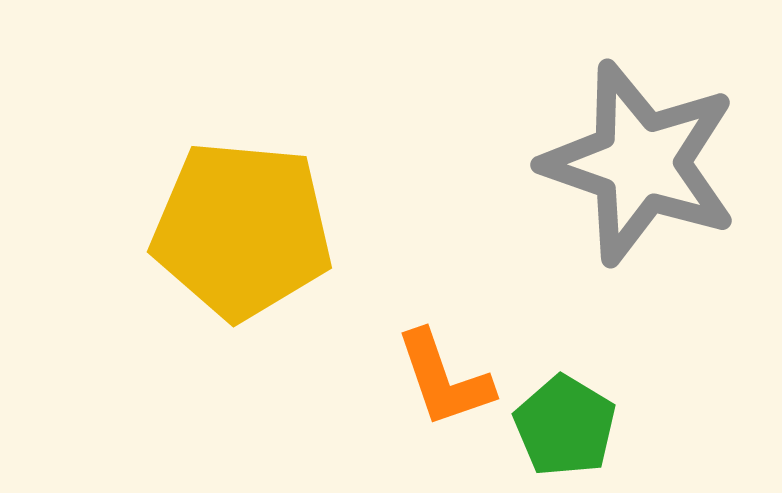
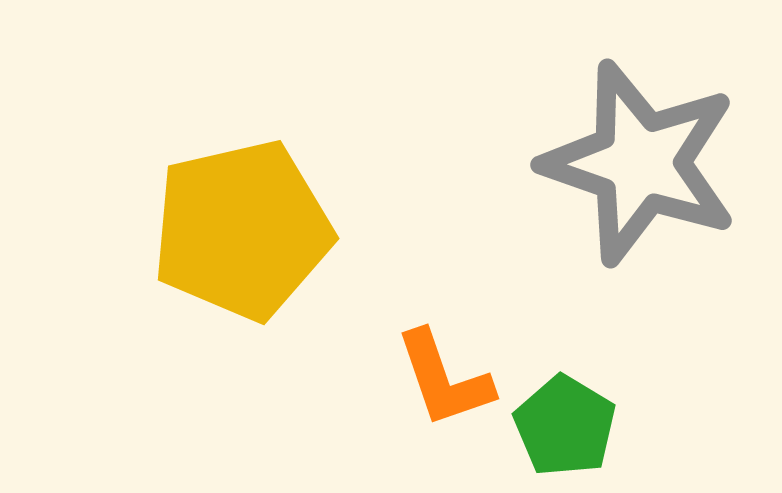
yellow pentagon: rotated 18 degrees counterclockwise
